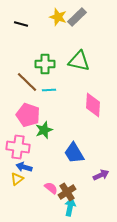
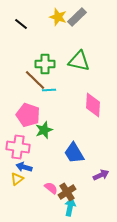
black line: rotated 24 degrees clockwise
brown line: moved 8 px right, 2 px up
